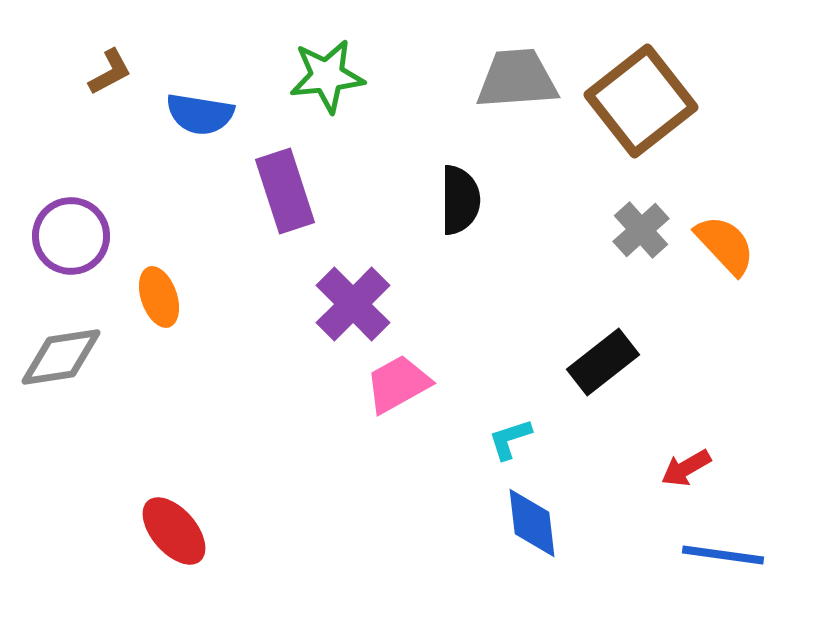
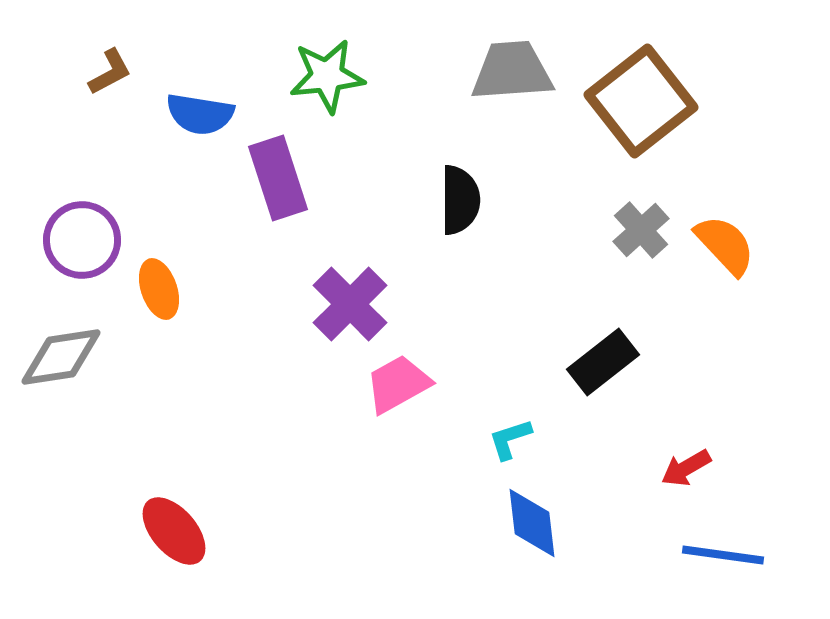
gray trapezoid: moved 5 px left, 8 px up
purple rectangle: moved 7 px left, 13 px up
purple circle: moved 11 px right, 4 px down
orange ellipse: moved 8 px up
purple cross: moved 3 px left
